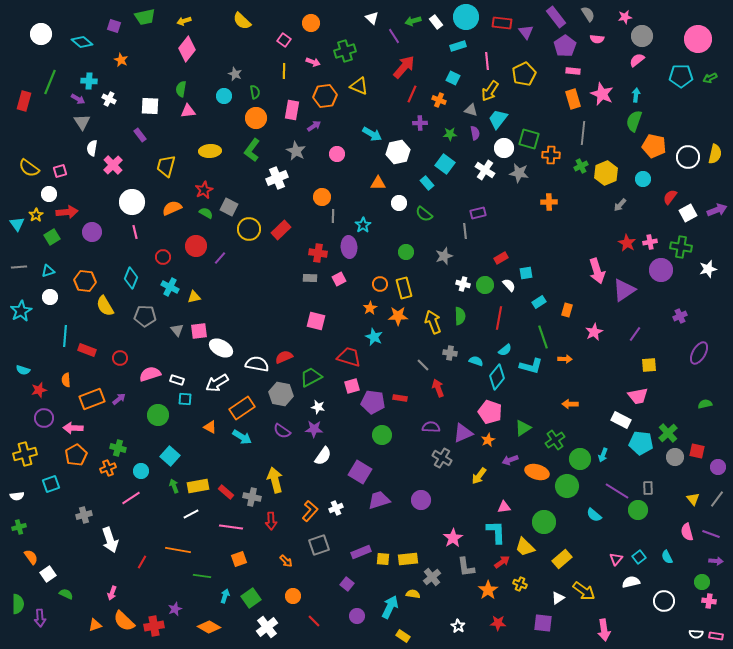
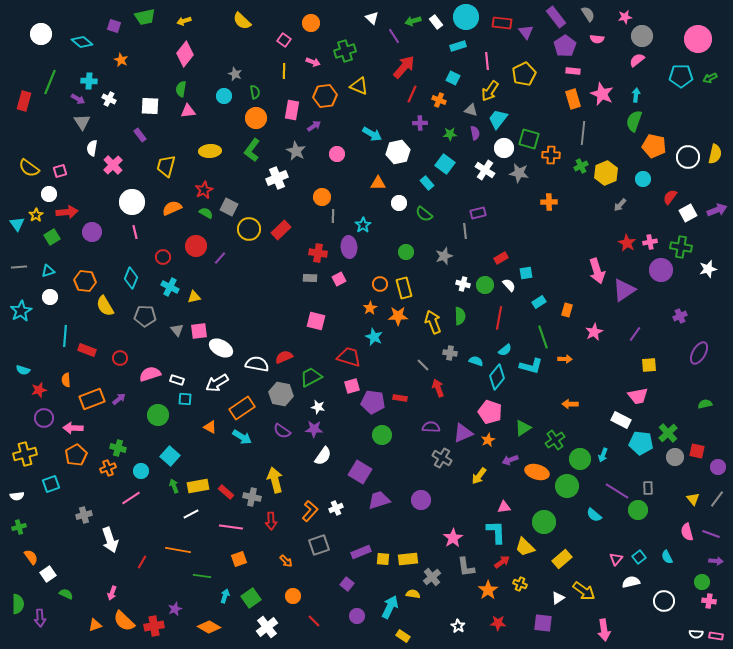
pink diamond at (187, 49): moved 2 px left, 5 px down
